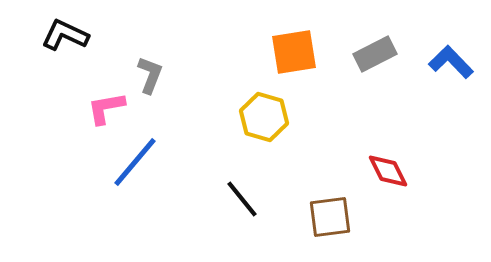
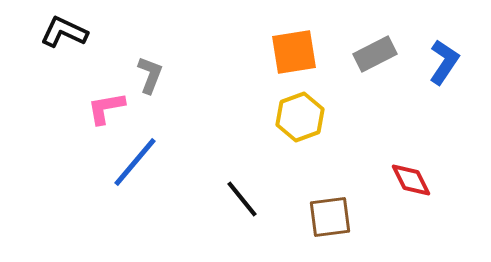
black L-shape: moved 1 px left, 3 px up
blue L-shape: moved 7 px left; rotated 78 degrees clockwise
yellow hexagon: moved 36 px right; rotated 24 degrees clockwise
red diamond: moved 23 px right, 9 px down
